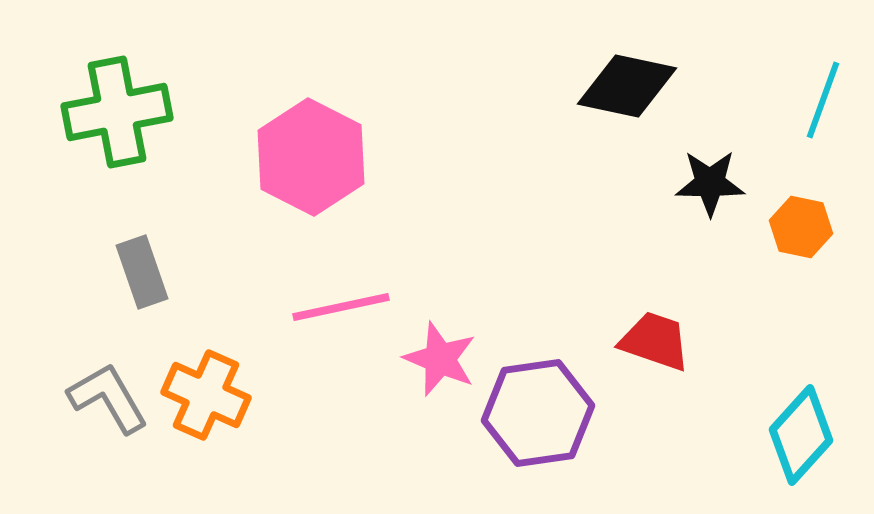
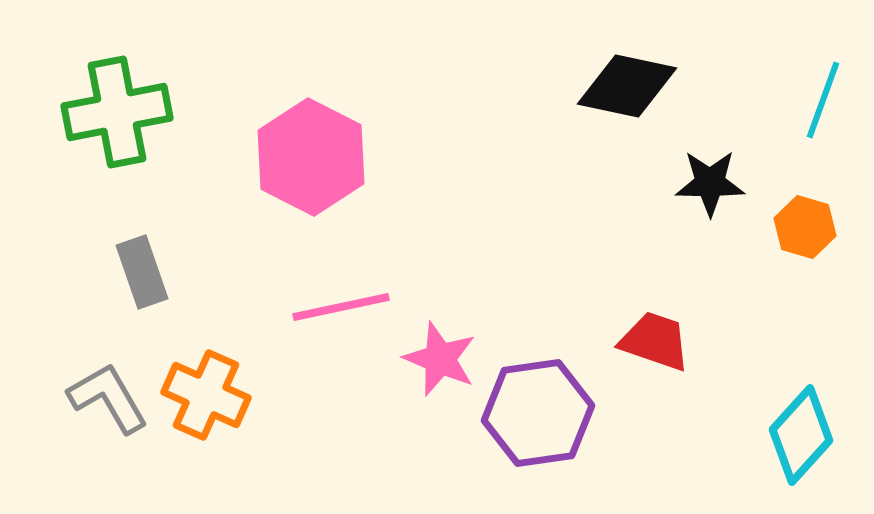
orange hexagon: moved 4 px right; rotated 4 degrees clockwise
